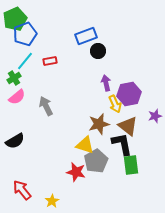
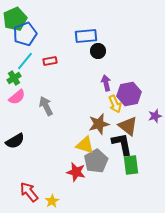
blue rectangle: rotated 15 degrees clockwise
red arrow: moved 7 px right, 2 px down
